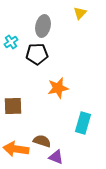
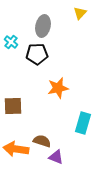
cyan cross: rotated 16 degrees counterclockwise
